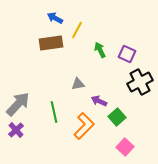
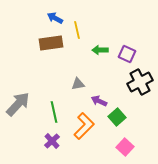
yellow line: rotated 42 degrees counterclockwise
green arrow: rotated 63 degrees counterclockwise
purple cross: moved 36 px right, 11 px down
